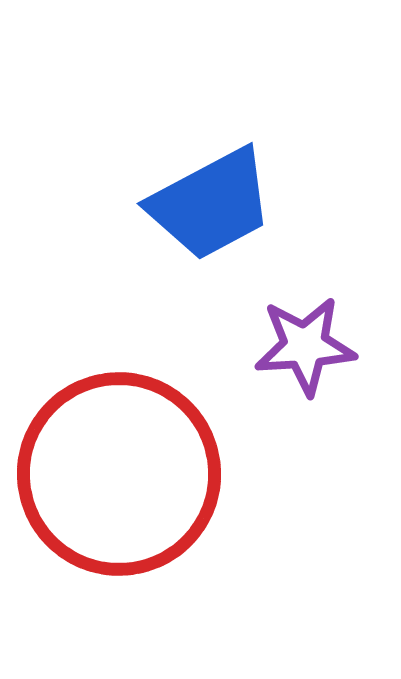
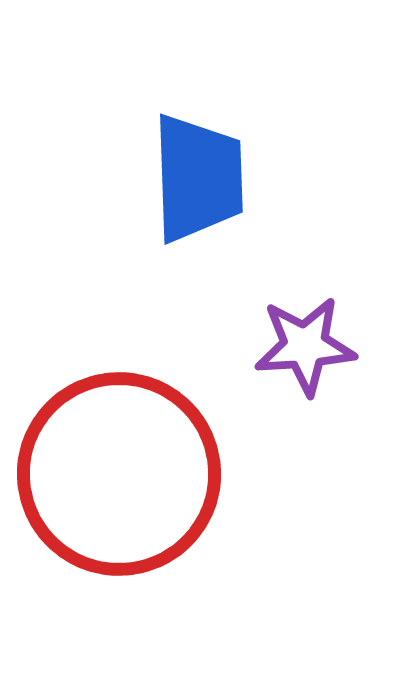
blue trapezoid: moved 13 px left, 26 px up; rotated 64 degrees counterclockwise
